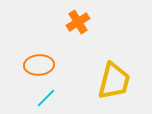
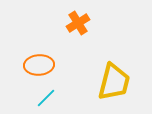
orange cross: moved 1 px down
yellow trapezoid: moved 1 px down
